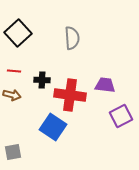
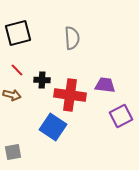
black square: rotated 28 degrees clockwise
red line: moved 3 px right, 1 px up; rotated 40 degrees clockwise
